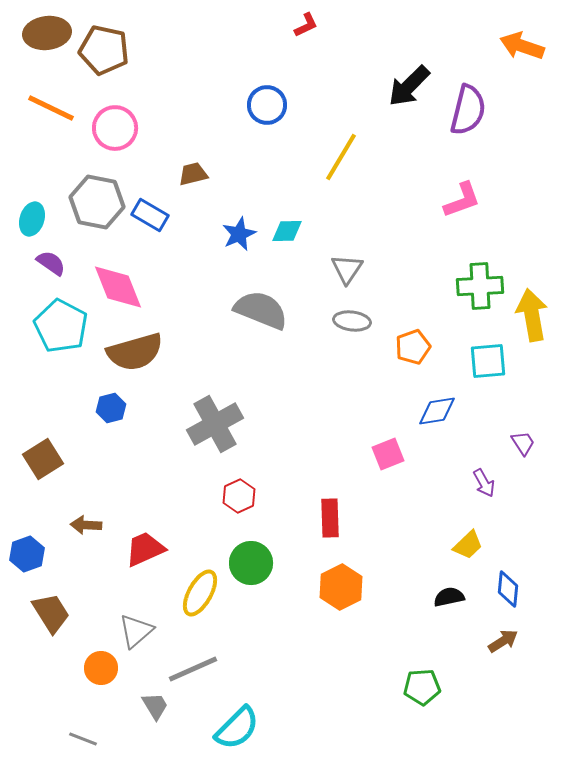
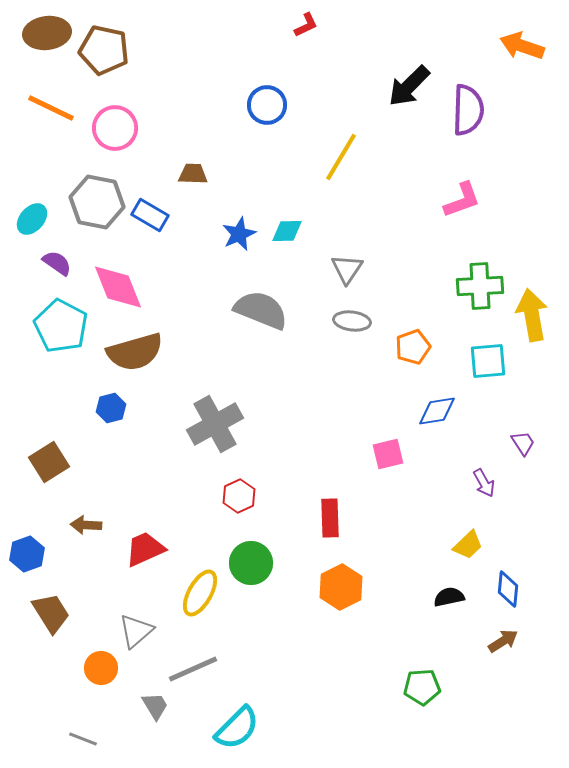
purple semicircle at (468, 110): rotated 12 degrees counterclockwise
brown trapezoid at (193, 174): rotated 16 degrees clockwise
cyan ellipse at (32, 219): rotated 24 degrees clockwise
purple semicircle at (51, 263): moved 6 px right
pink square at (388, 454): rotated 8 degrees clockwise
brown square at (43, 459): moved 6 px right, 3 px down
